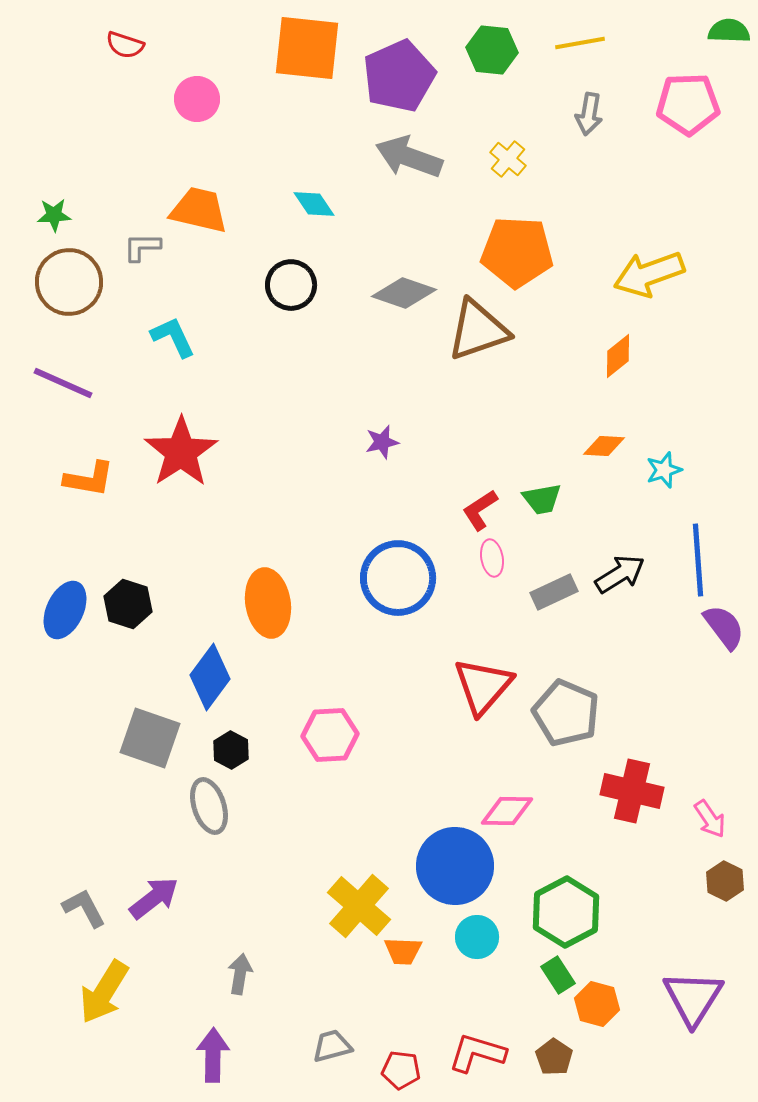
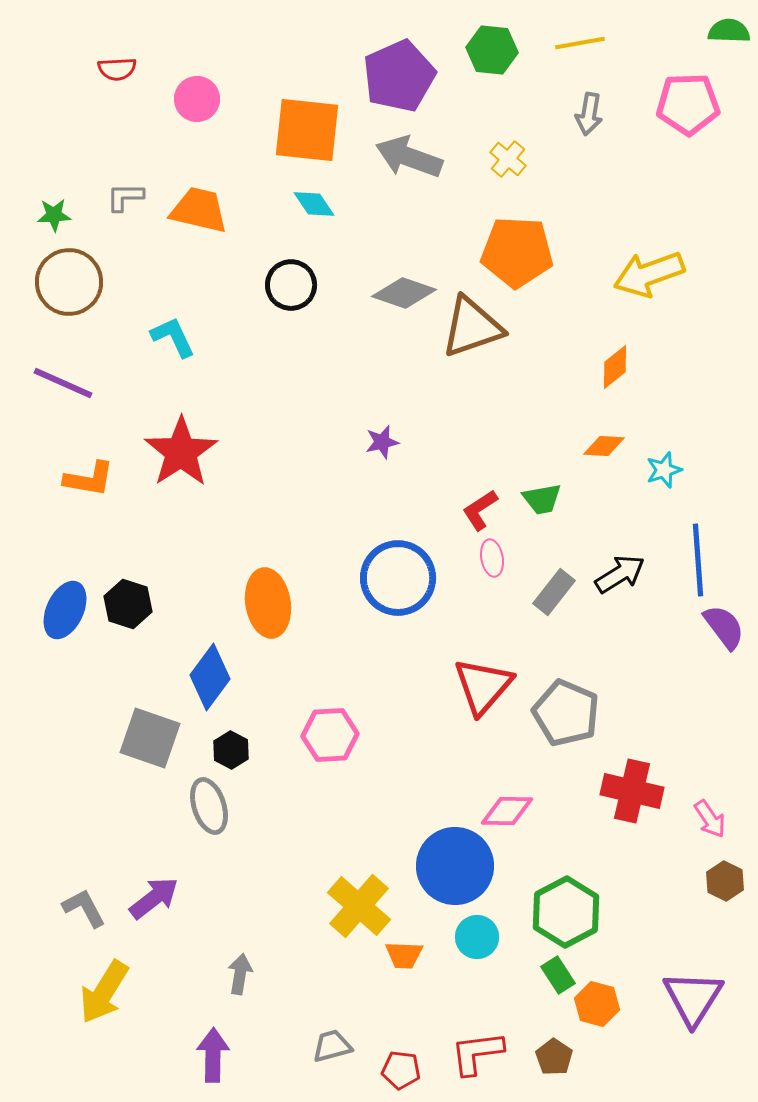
red semicircle at (125, 45): moved 8 px left, 24 px down; rotated 21 degrees counterclockwise
orange square at (307, 48): moved 82 px down
gray L-shape at (142, 247): moved 17 px left, 50 px up
brown triangle at (478, 330): moved 6 px left, 3 px up
orange diamond at (618, 356): moved 3 px left, 11 px down
gray rectangle at (554, 592): rotated 27 degrees counterclockwise
orange trapezoid at (403, 951): moved 1 px right, 4 px down
red L-shape at (477, 1053): rotated 24 degrees counterclockwise
